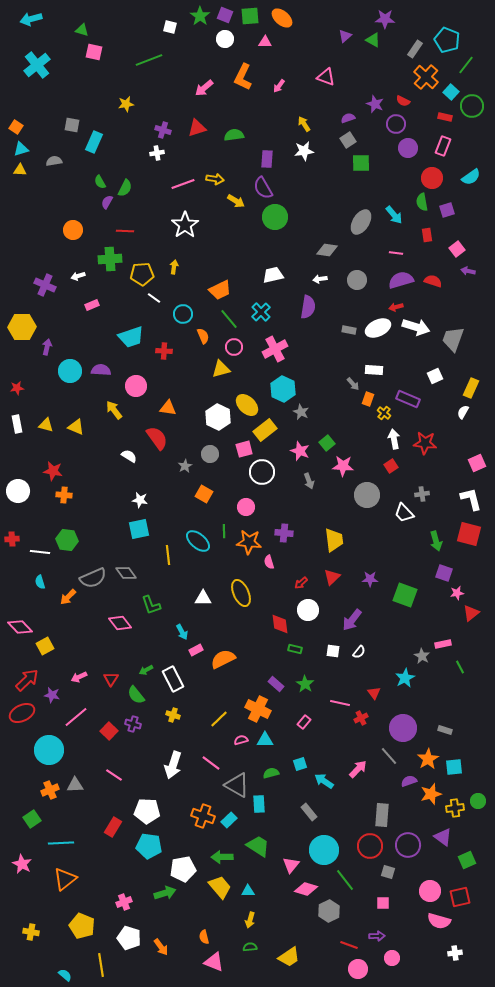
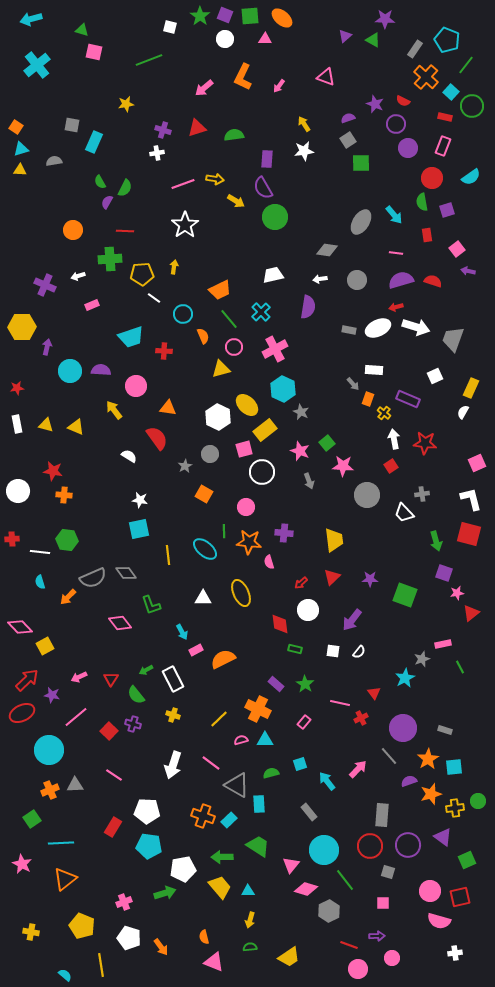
pink triangle at (265, 42): moved 3 px up
cyan ellipse at (198, 541): moved 7 px right, 8 px down
gray star at (422, 656): moved 3 px down; rotated 21 degrees clockwise
cyan arrow at (324, 781): moved 3 px right; rotated 18 degrees clockwise
